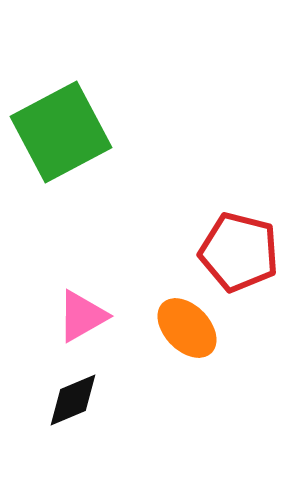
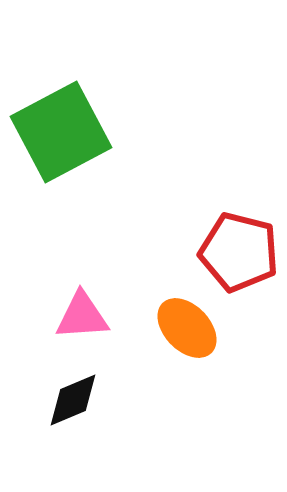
pink triangle: rotated 26 degrees clockwise
